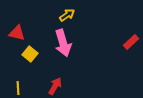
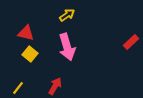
red triangle: moved 9 px right
pink arrow: moved 4 px right, 4 px down
yellow line: rotated 40 degrees clockwise
